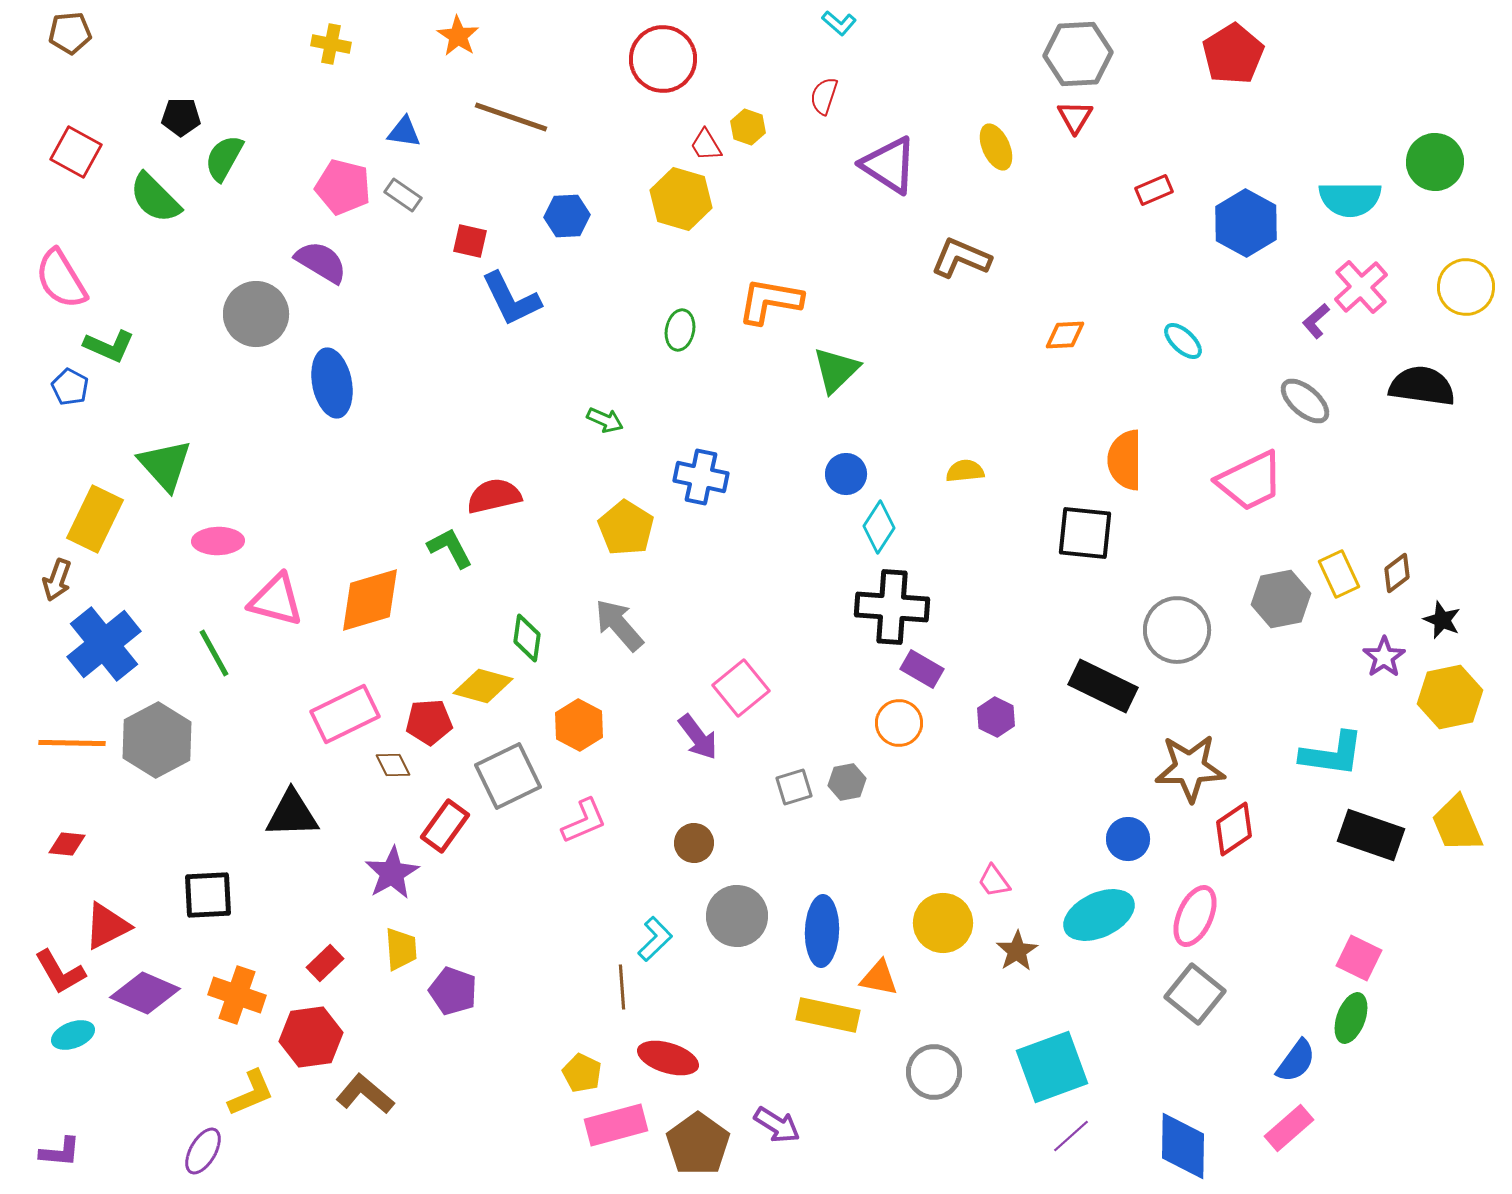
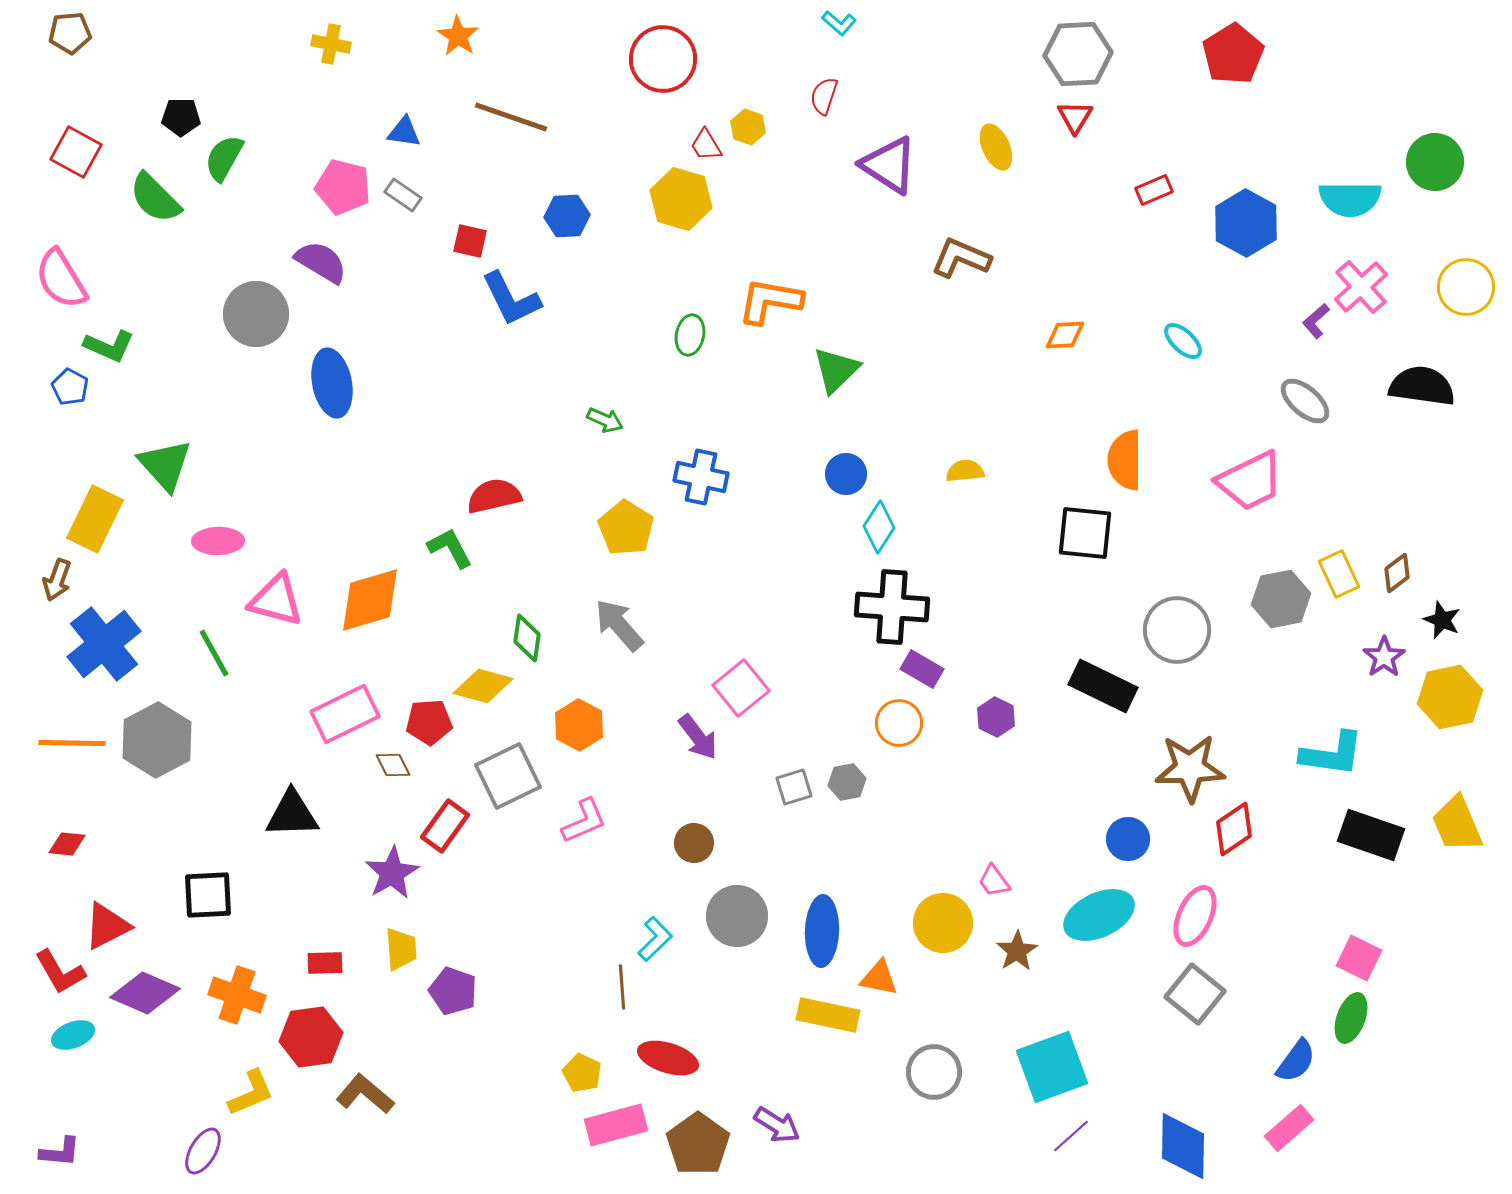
green ellipse at (680, 330): moved 10 px right, 5 px down
red rectangle at (325, 963): rotated 42 degrees clockwise
